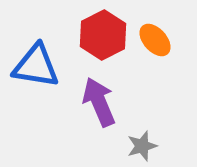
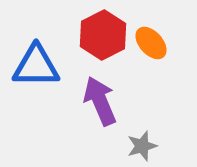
orange ellipse: moved 4 px left, 3 px down
blue triangle: rotated 9 degrees counterclockwise
purple arrow: moved 1 px right, 1 px up
